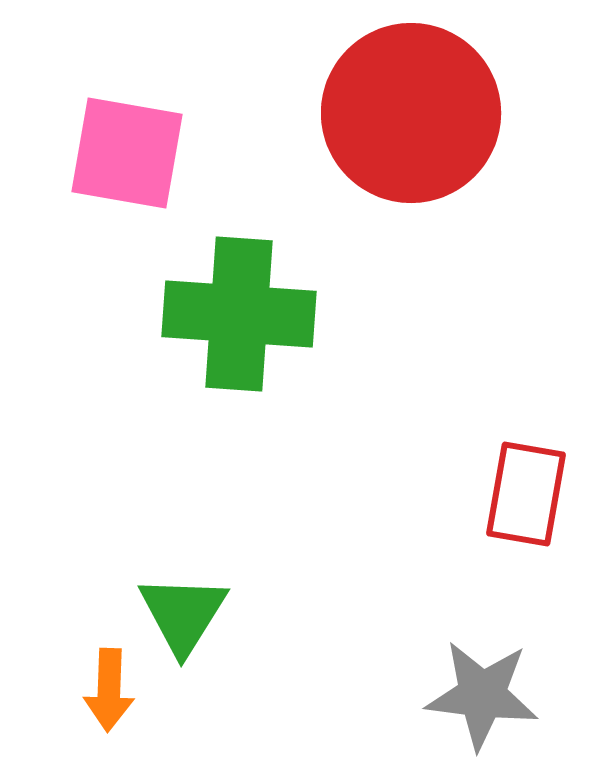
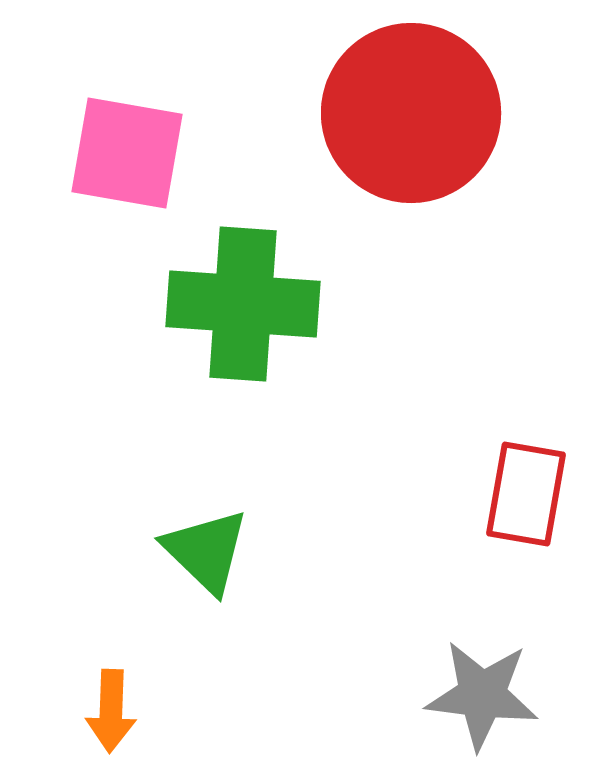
green cross: moved 4 px right, 10 px up
green triangle: moved 23 px right, 63 px up; rotated 18 degrees counterclockwise
orange arrow: moved 2 px right, 21 px down
